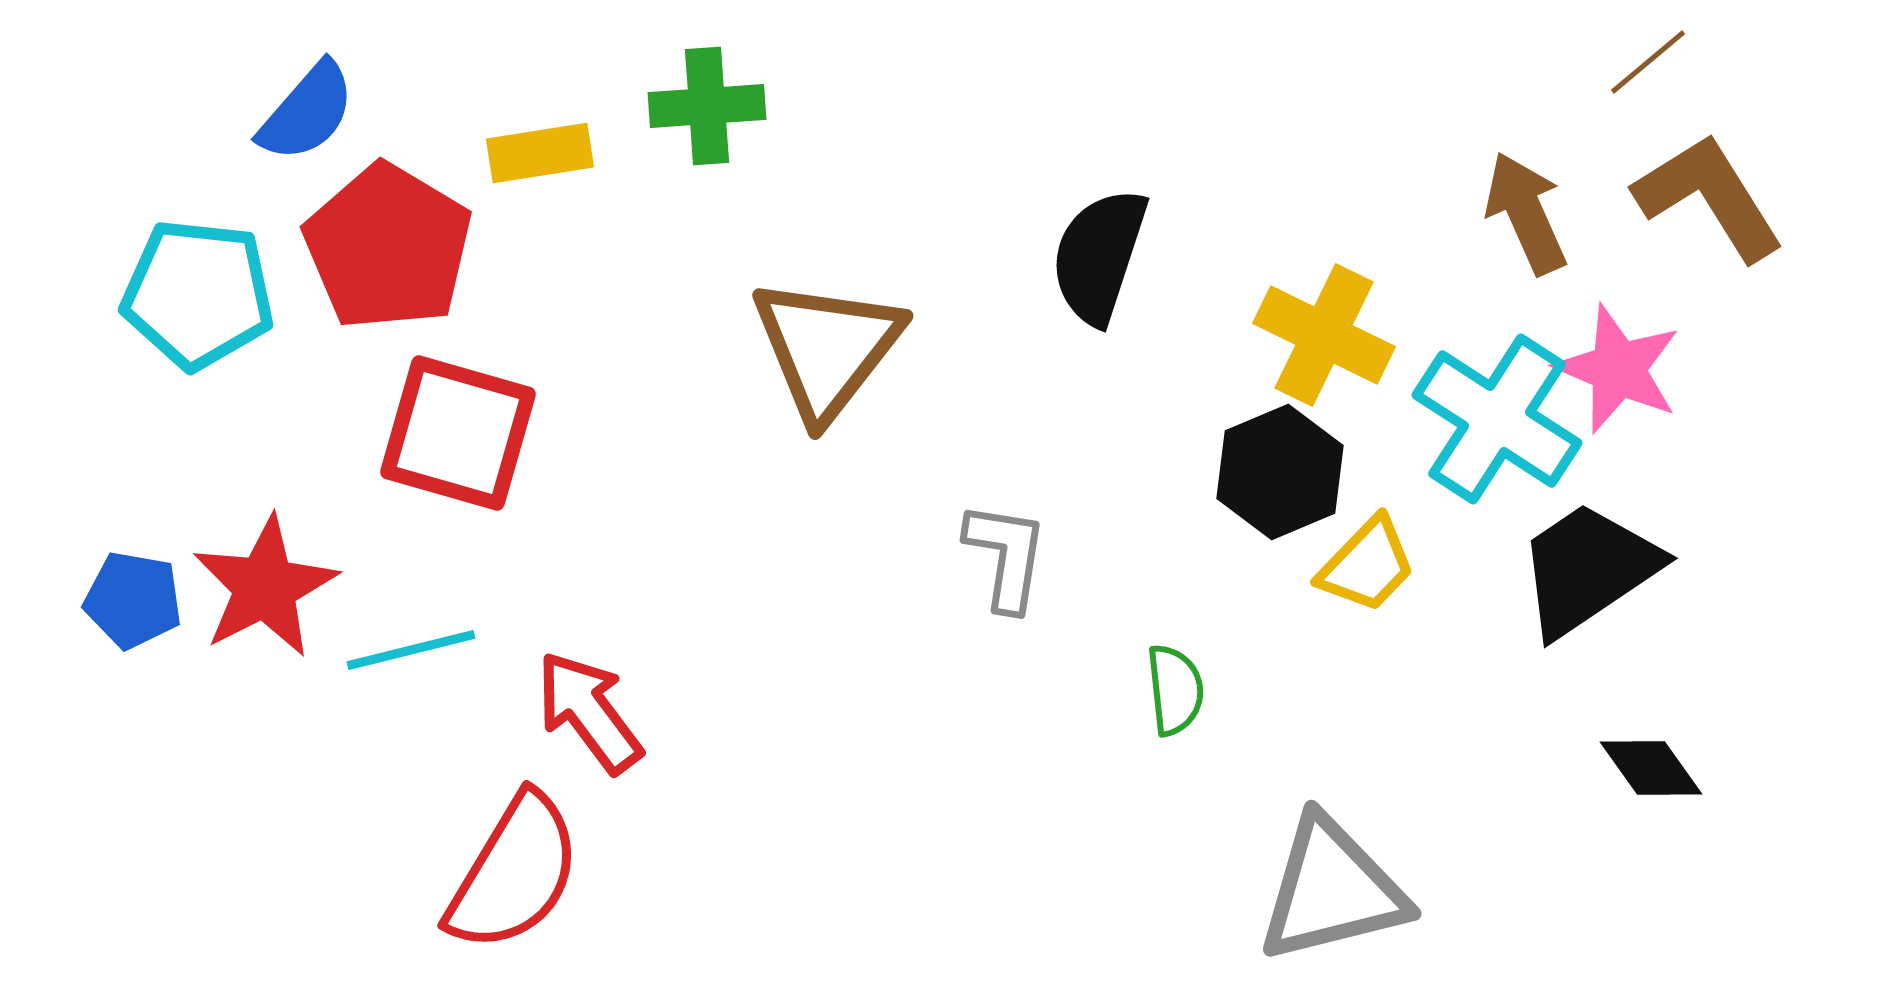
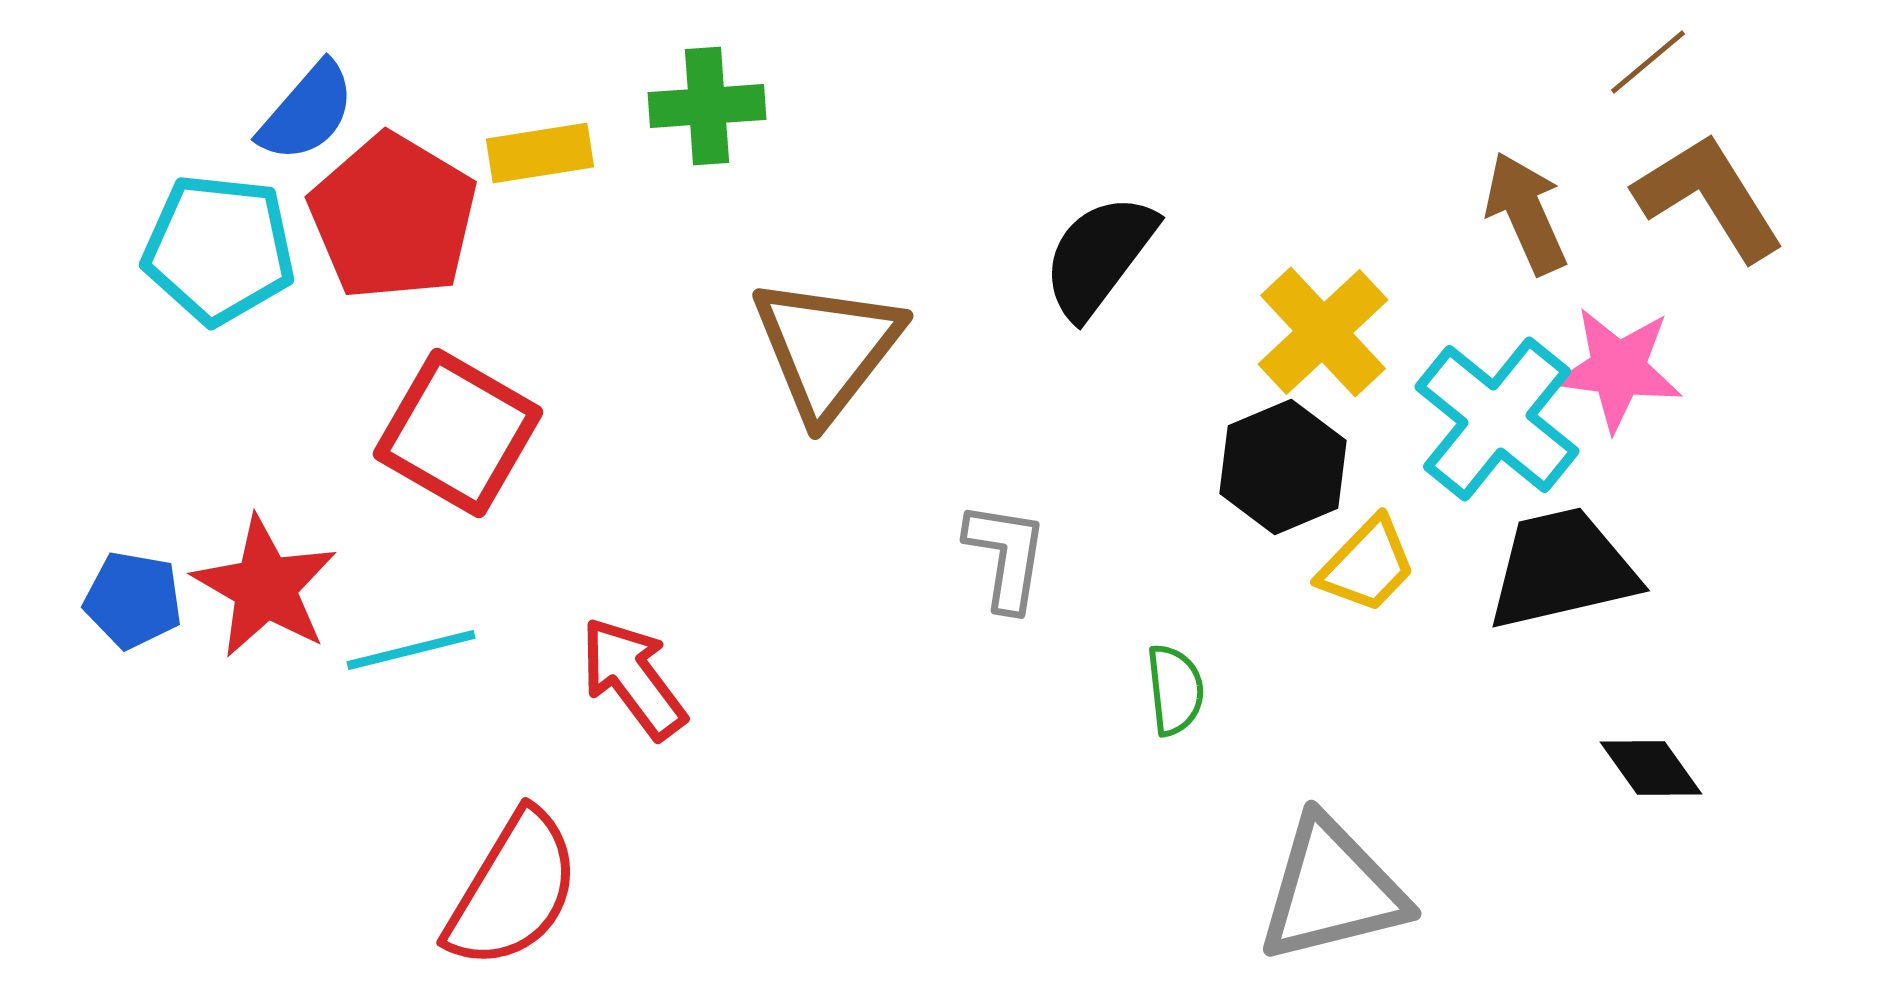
red pentagon: moved 5 px right, 30 px up
black semicircle: rotated 19 degrees clockwise
cyan pentagon: moved 21 px right, 45 px up
yellow cross: moved 1 px left, 3 px up; rotated 21 degrees clockwise
pink star: rotated 16 degrees counterclockwise
cyan cross: rotated 6 degrees clockwise
red square: rotated 14 degrees clockwise
black hexagon: moved 3 px right, 5 px up
black trapezoid: moved 26 px left; rotated 21 degrees clockwise
red star: rotated 15 degrees counterclockwise
red arrow: moved 44 px right, 34 px up
red semicircle: moved 1 px left, 17 px down
